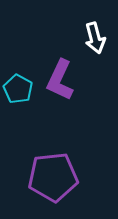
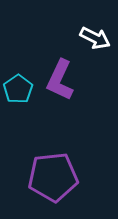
white arrow: rotated 48 degrees counterclockwise
cyan pentagon: rotated 8 degrees clockwise
